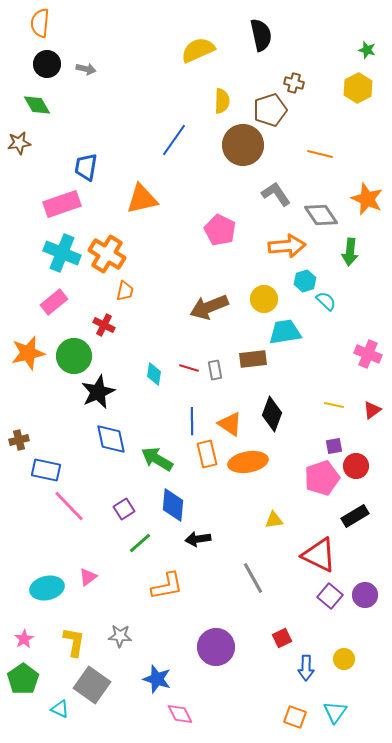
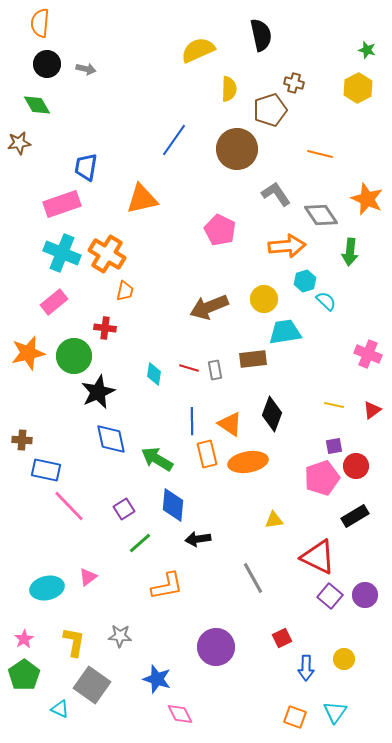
yellow semicircle at (222, 101): moved 7 px right, 12 px up
brown circle at (243, 145): moved 6 px left, 4 px down
red cross at (104, 325): moved 1 px right, 3 px down; rotated 20 degrees counterclockwise
brown cross at (19, 440): moved 3 px right; rotated 18 degrees clockwise
red triangle at (319, 555): moved 1 px left, 2 px down
green pentagon at (23, 679): moved 1 px right, 4 px up
